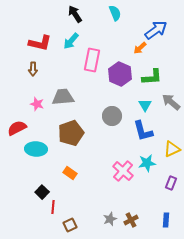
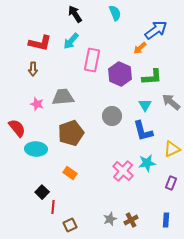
red semicircle: rotated 78 degrees clockwise
